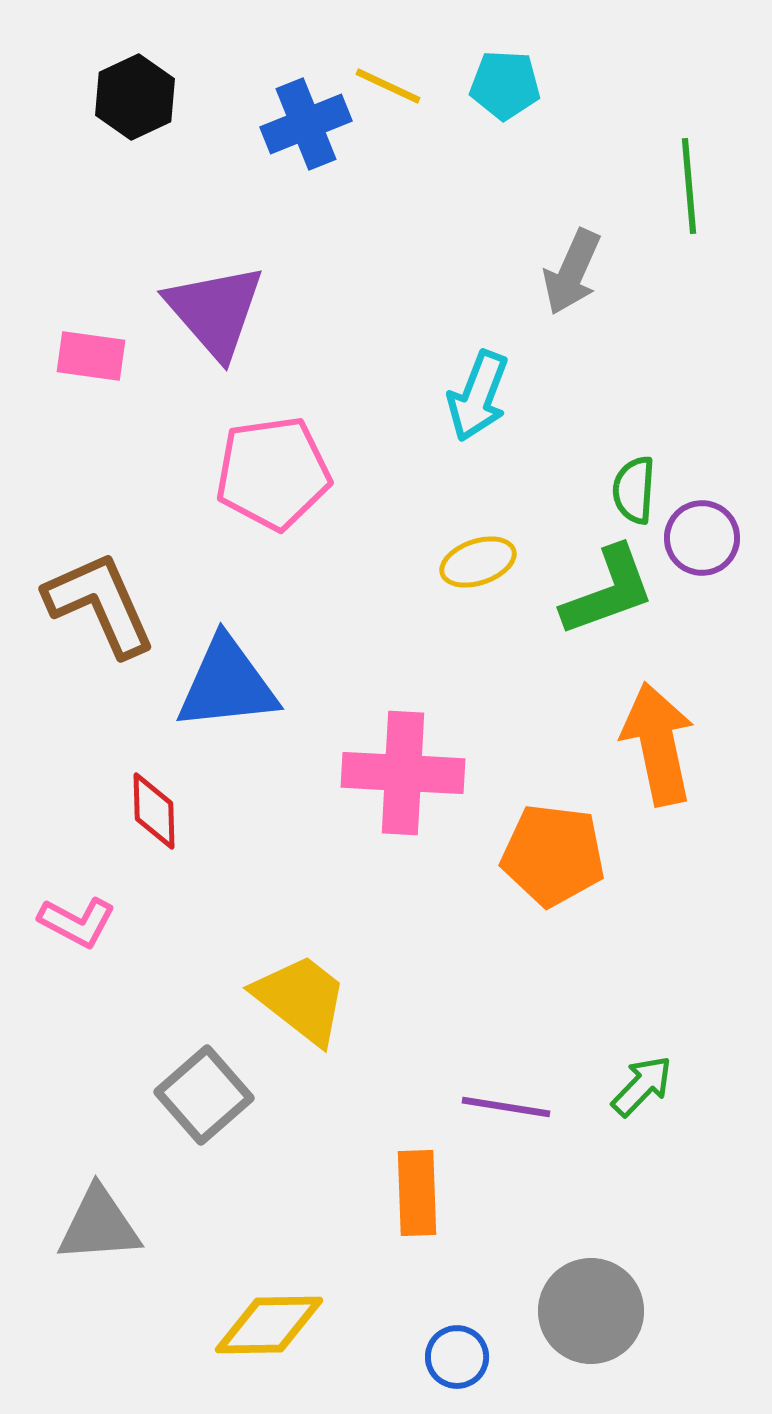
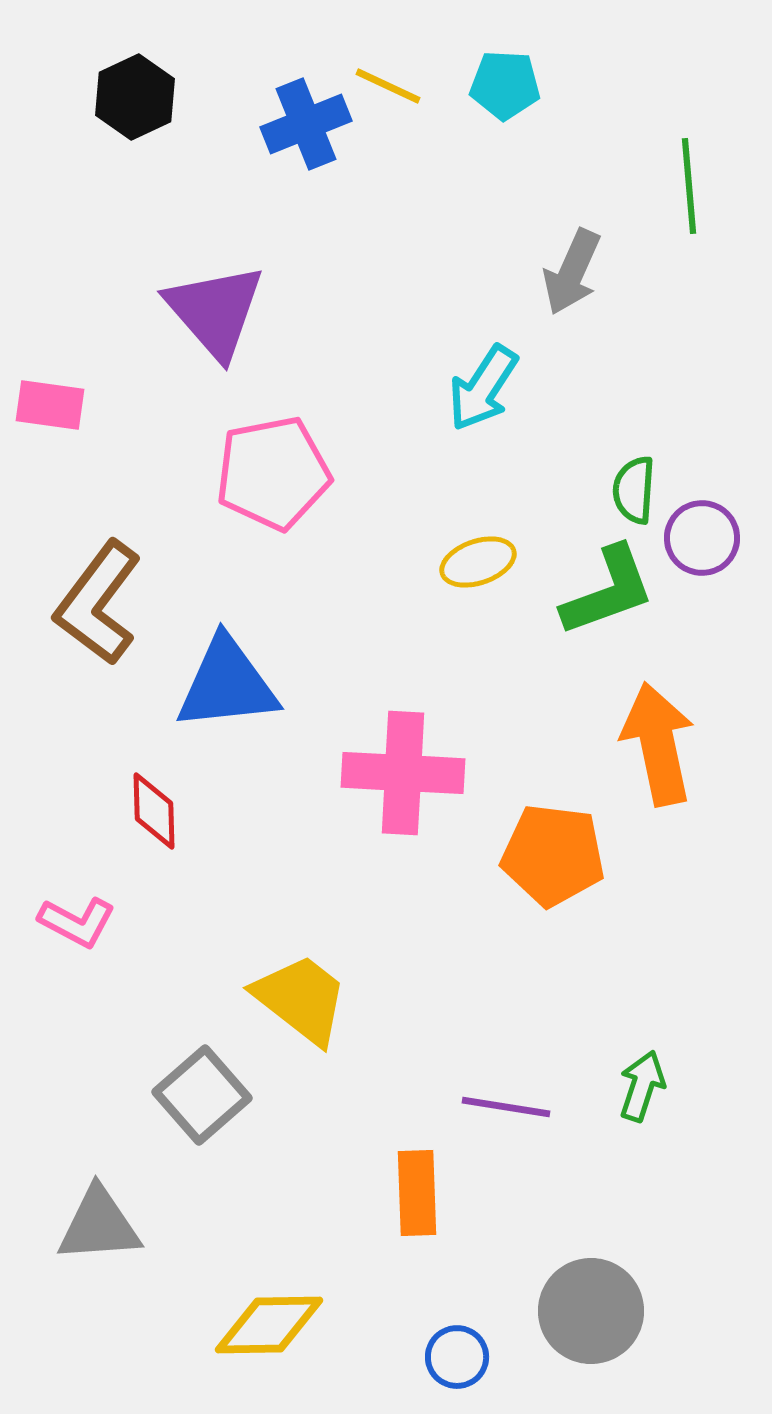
pink rectangle: moved 41 px left, 49 px down
cyan arrow: moved 5 px right, 8 px up; rotated 12 degrees clockwise
pink pentagon: rotated 3 degrees counterclockwise
brown L-shape: moved 2 px left, 1 px up; rotated 119 degrees counterclockwise
green arrow: rotated 26 degrees counterclockwise
gray square: moved 2 px left
